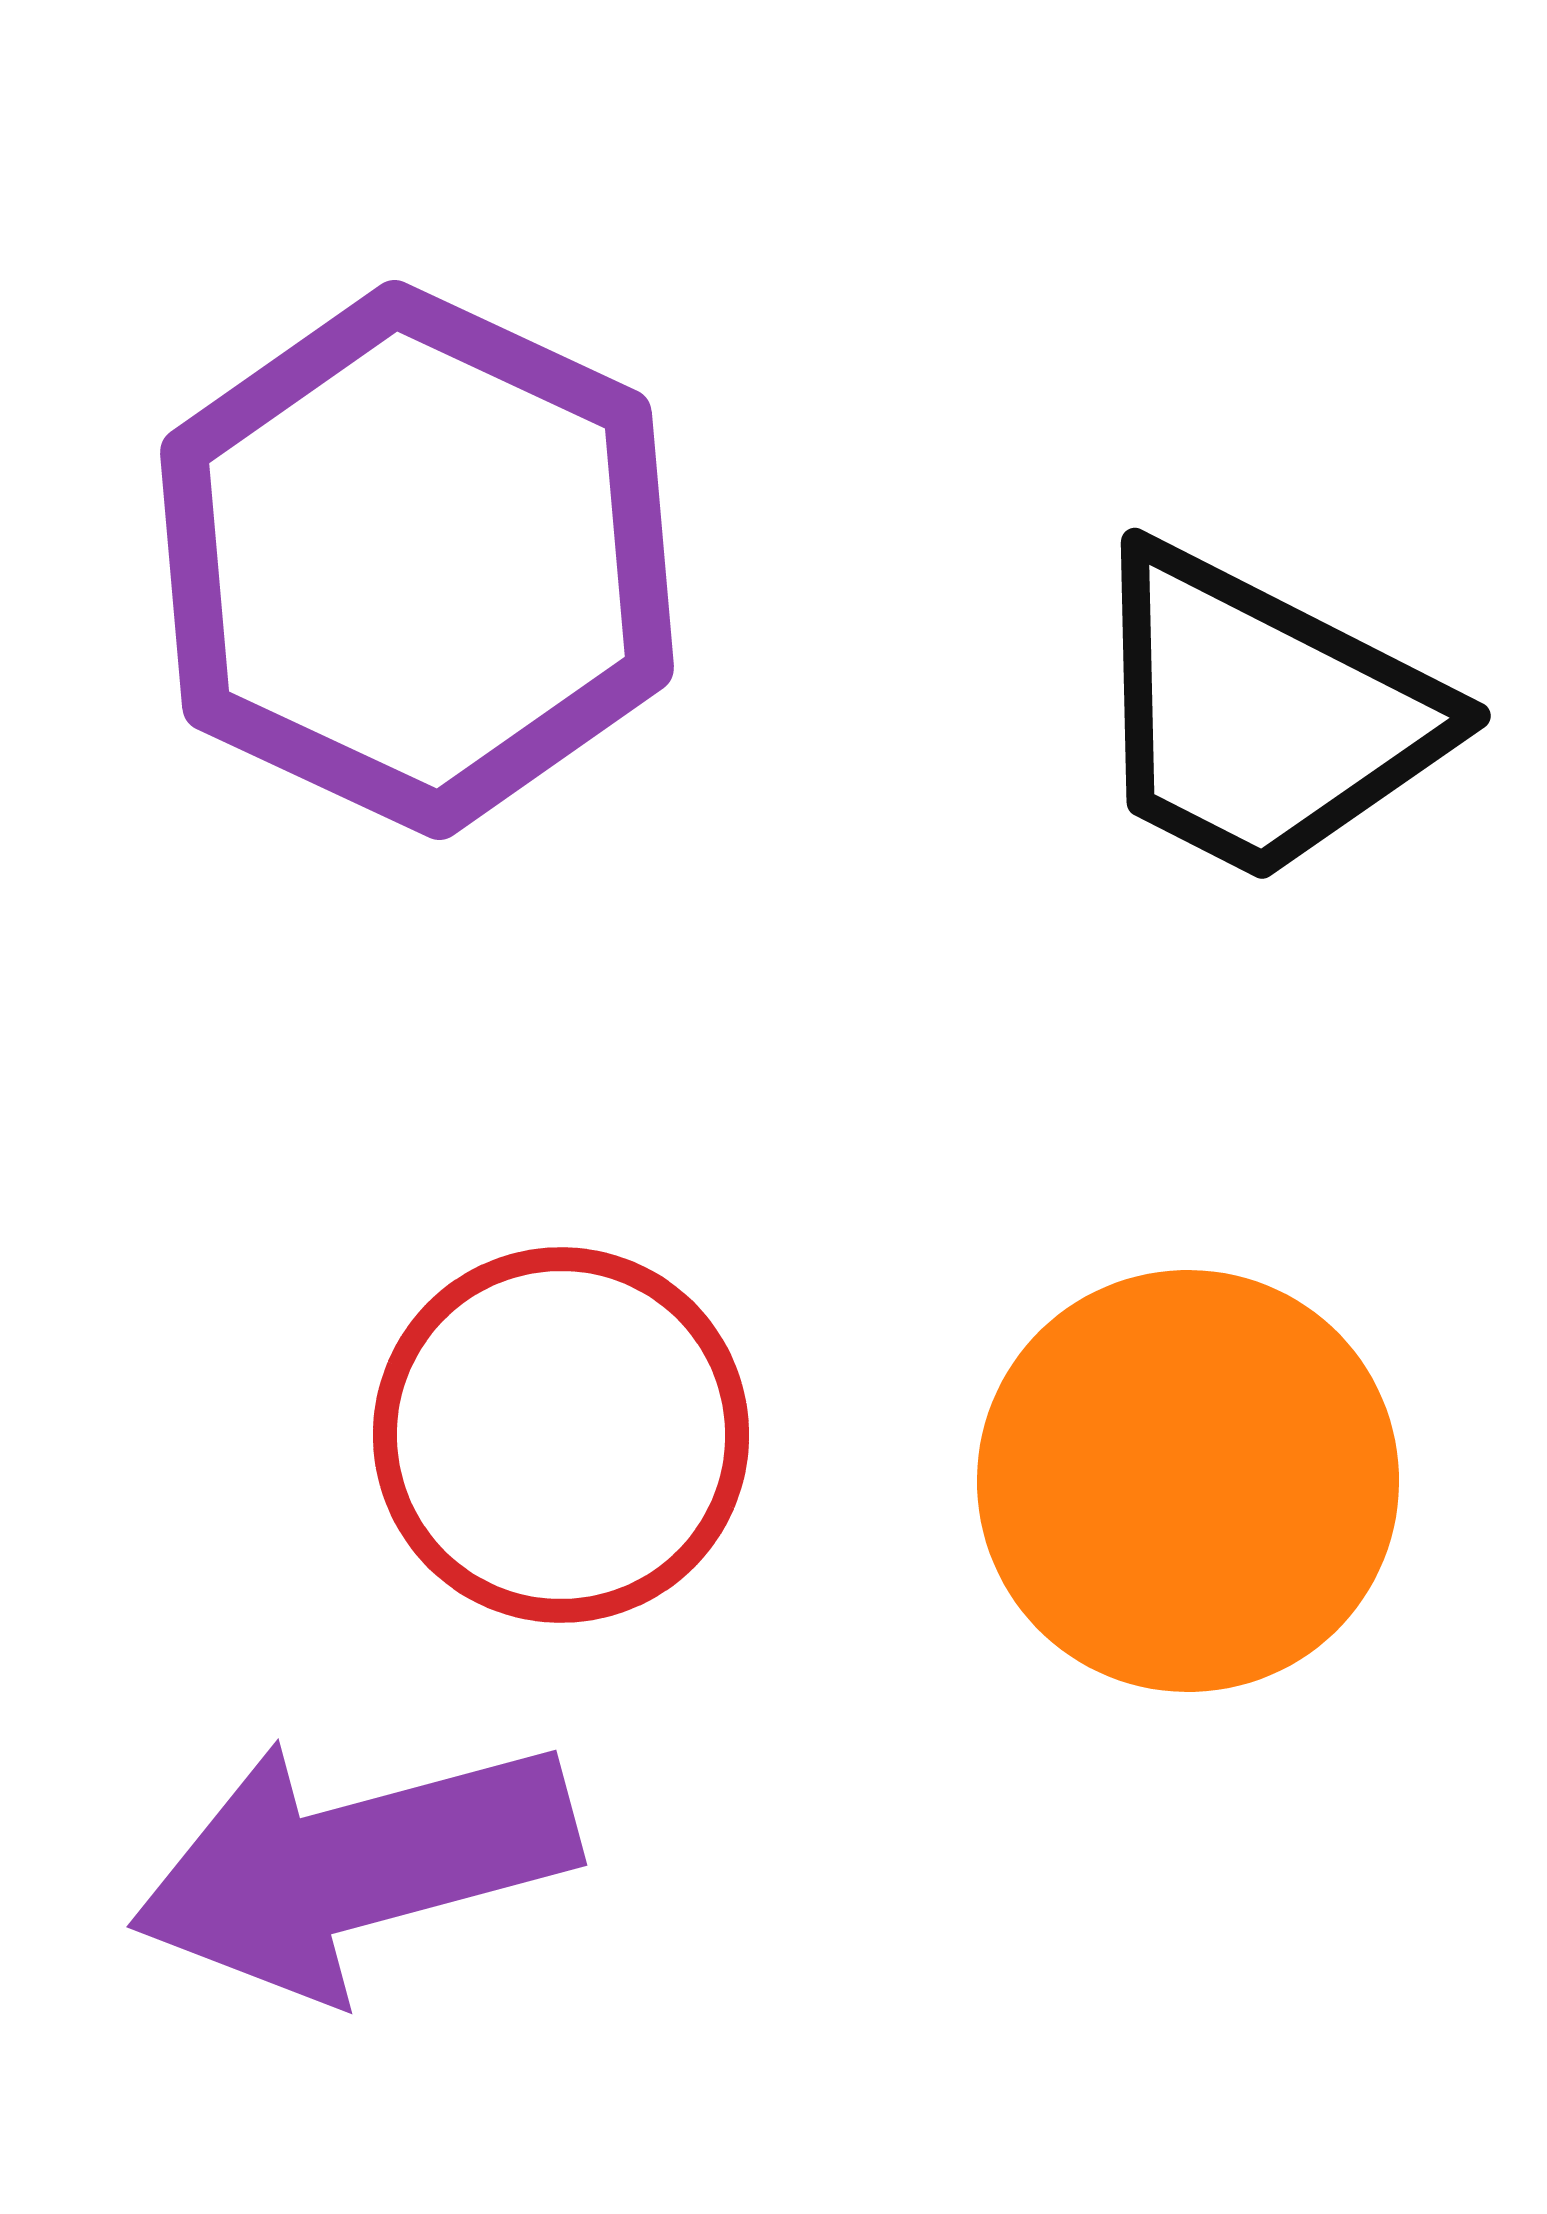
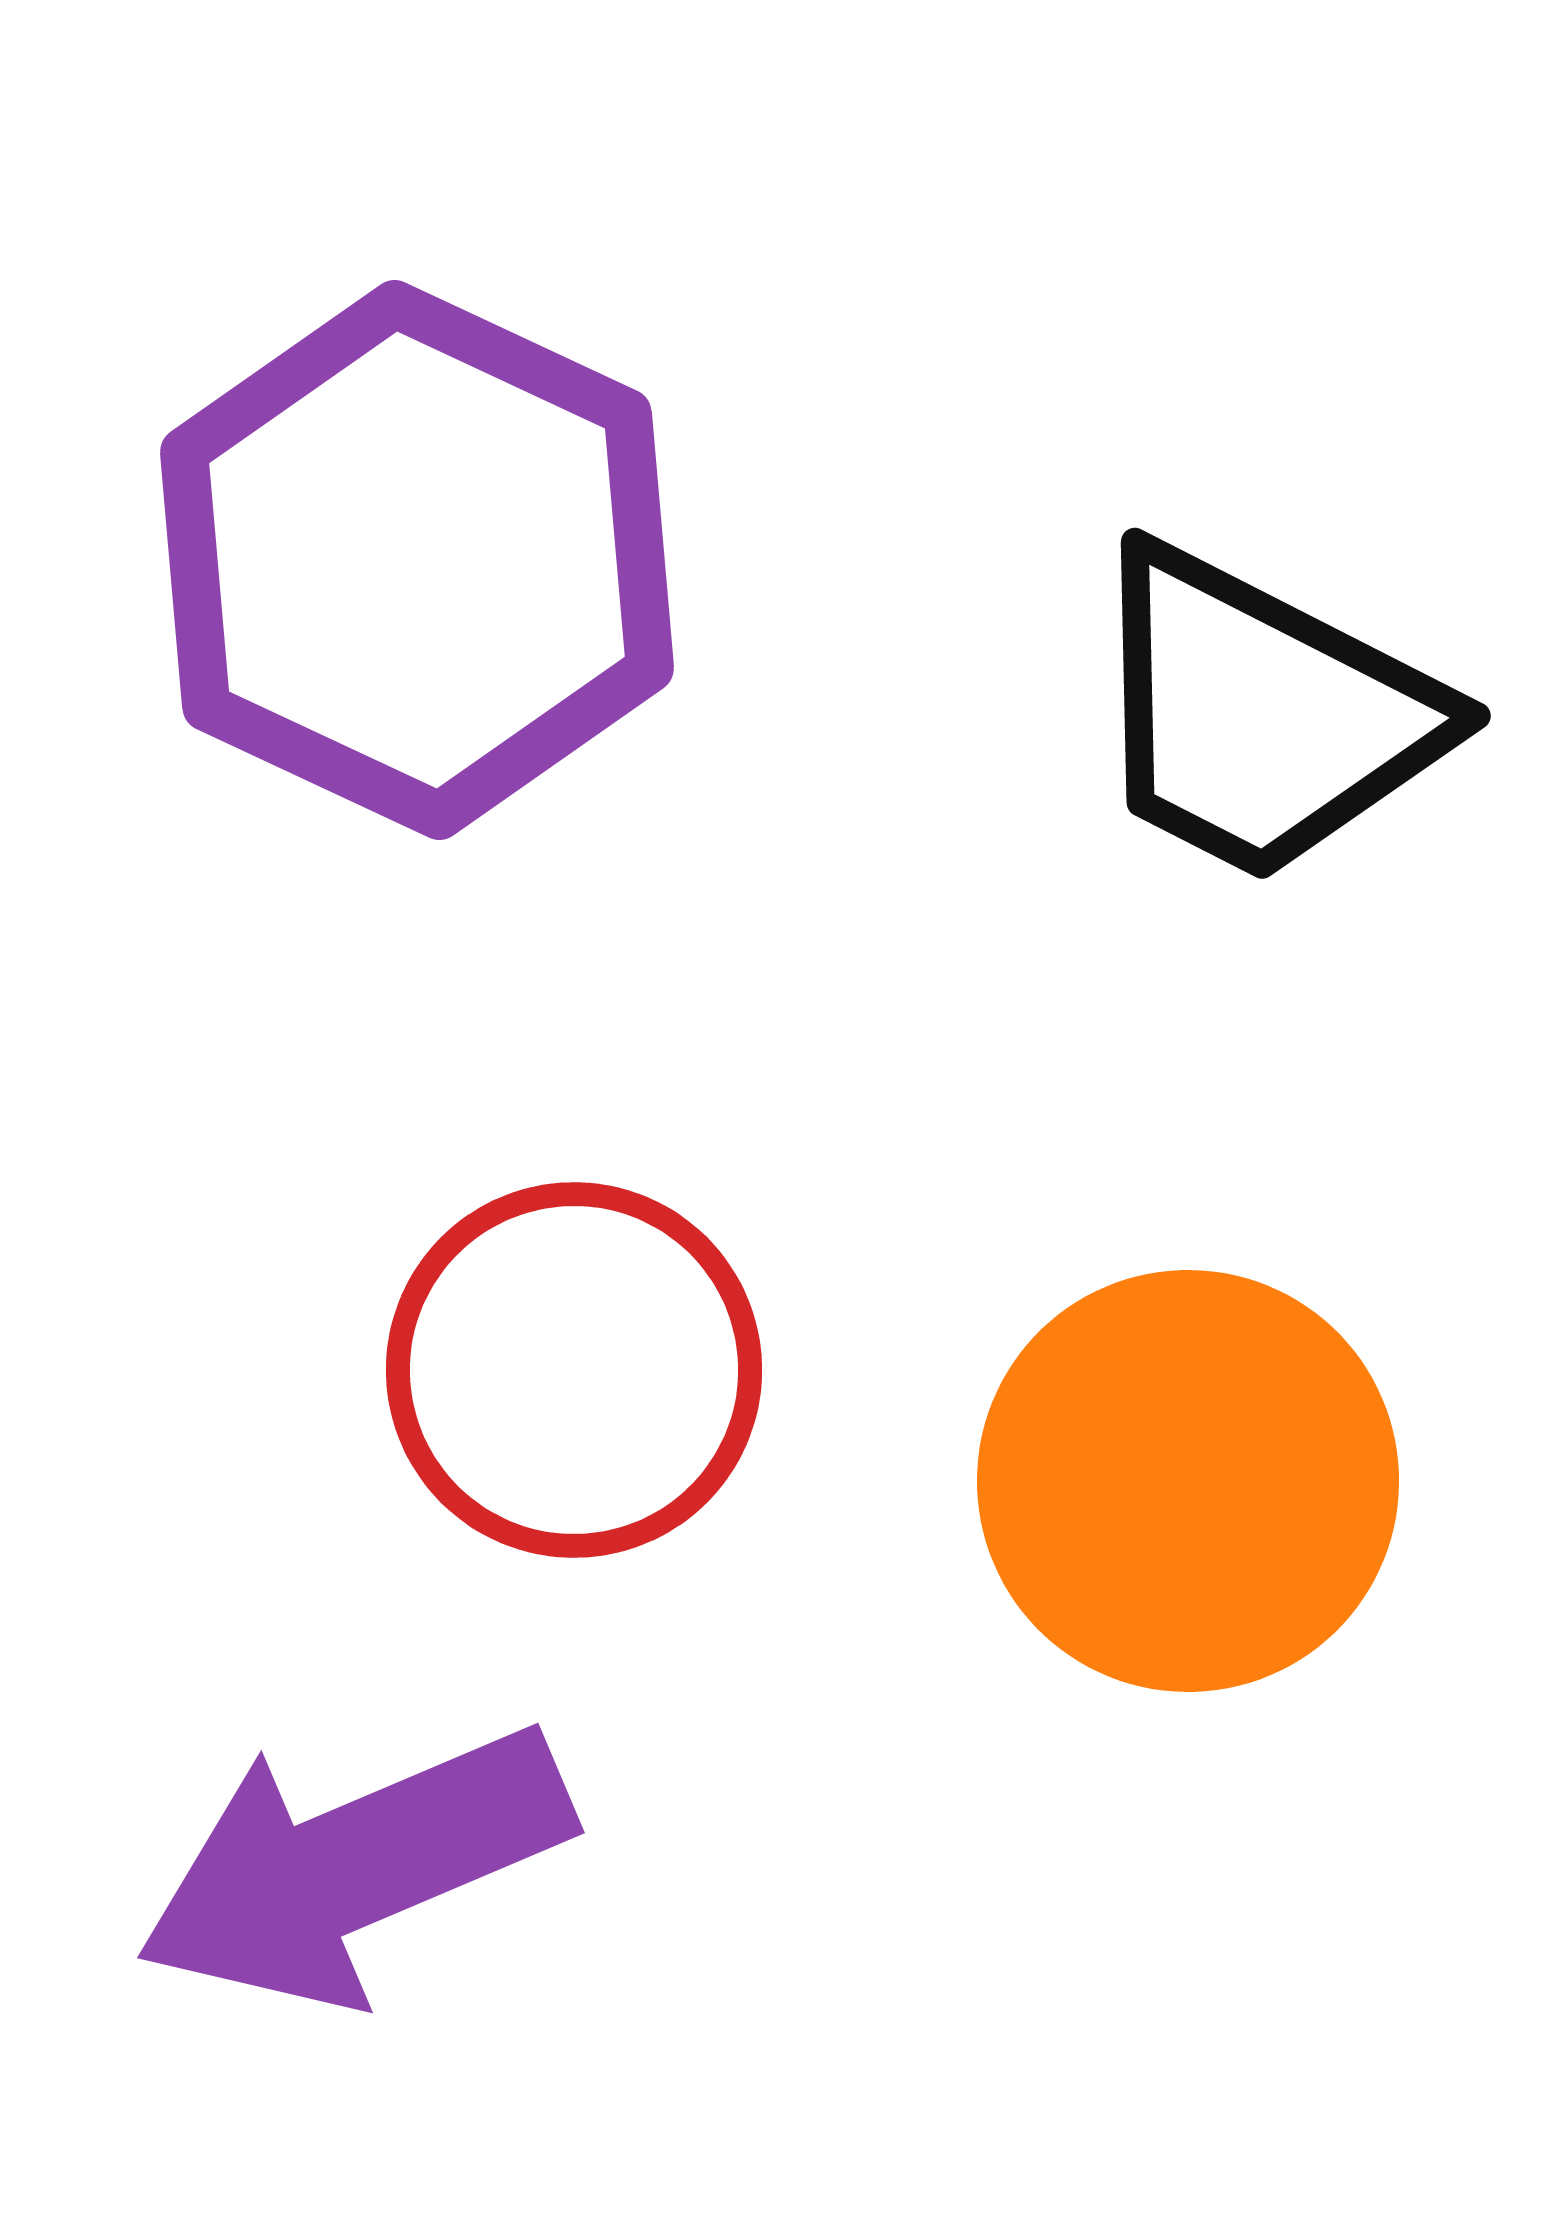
red circle: moved 13 px right, 65 px up
purple arrow: rotated 8 degrees counterclockwise
